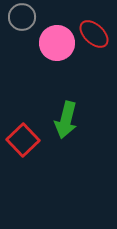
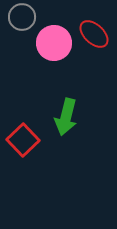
pink circle: moved 3 px left
green arrow: moved 3 px up
